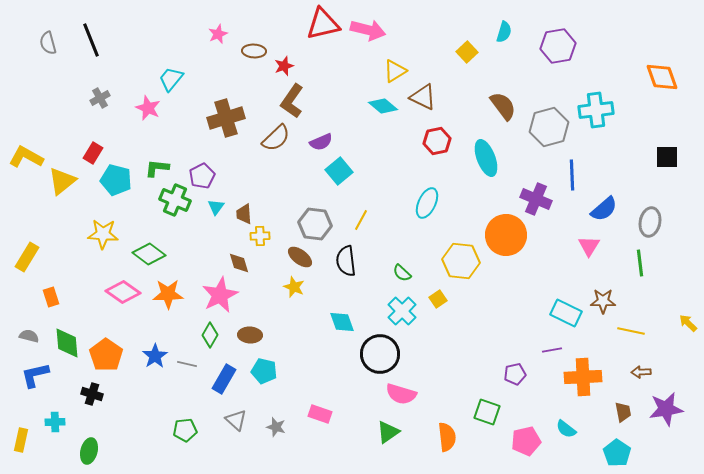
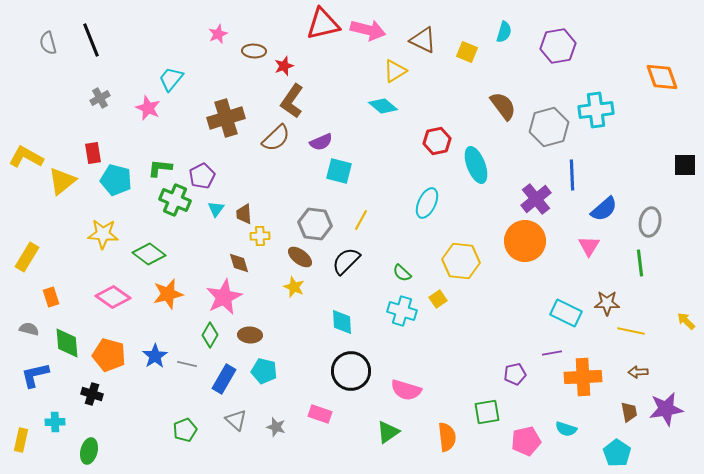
yellow square at (467, 52): rotated 25 degrees counterclockwise
brown triangle at (423, 97): moved 57 px up
red rectangle at (93, 153): rotated 40 degrees counterclockwise
black square at (667, 157): moved 18 px right, 8 px down
cyan ellipse at (486, 158): moved 10 px left, 7 px down
green L-shape at (157, 168): moved 3 px right
cyan square at (339, 171): rotated 36 degrees counterclockwise
purple cross at (536, 199): rotated 28 degrees clockwise
cyan triangle at (216, 207): moved 2 px down
orange circle at (506, 235): moved 19 px right, 6 px down
black semicircle at (346, 261): rotated 52 degrees clockwise
pink diamond at (123, 292): moved 10 px left, 5 px down
orange star at (168, 294): rotated 12 degrees counterclockwise
pink star at (220, 295): moved 4 px right, 2 px down
brown star at (603, 301): moved 4 px right, 2 px down
cyan cross at (402, 311): rotated 28 degrees counterclockwise
cyan diamond at (342, 322): rotated 16 degrees clockwise
yellow arrow at (688, 323): moved 2 px left, 2 px up
gray semicircle at (29, 336): moved 7 px up
purple line at (552, 350): moved 3 px down
black circle at (380, 354): moved 29 px left, 17 px down
orange pentagon at (106, 355): moved 3 px right; rotated 20 degrees counterclockwise
brown arrow at (641, 372): moved 3 px left
pink semicircle at (401, 394): moved 5 px right, 4 px up
green square at (487, 412): rotated 28 degrees counterclockwise
brown trapezoid at (623, 412): moved 6 px right
cyan semicircle at (566, 429): rotated 20 degrees counterclockwise
green pentagon at (185, 430): rotated 15 degrees counterclockwise
